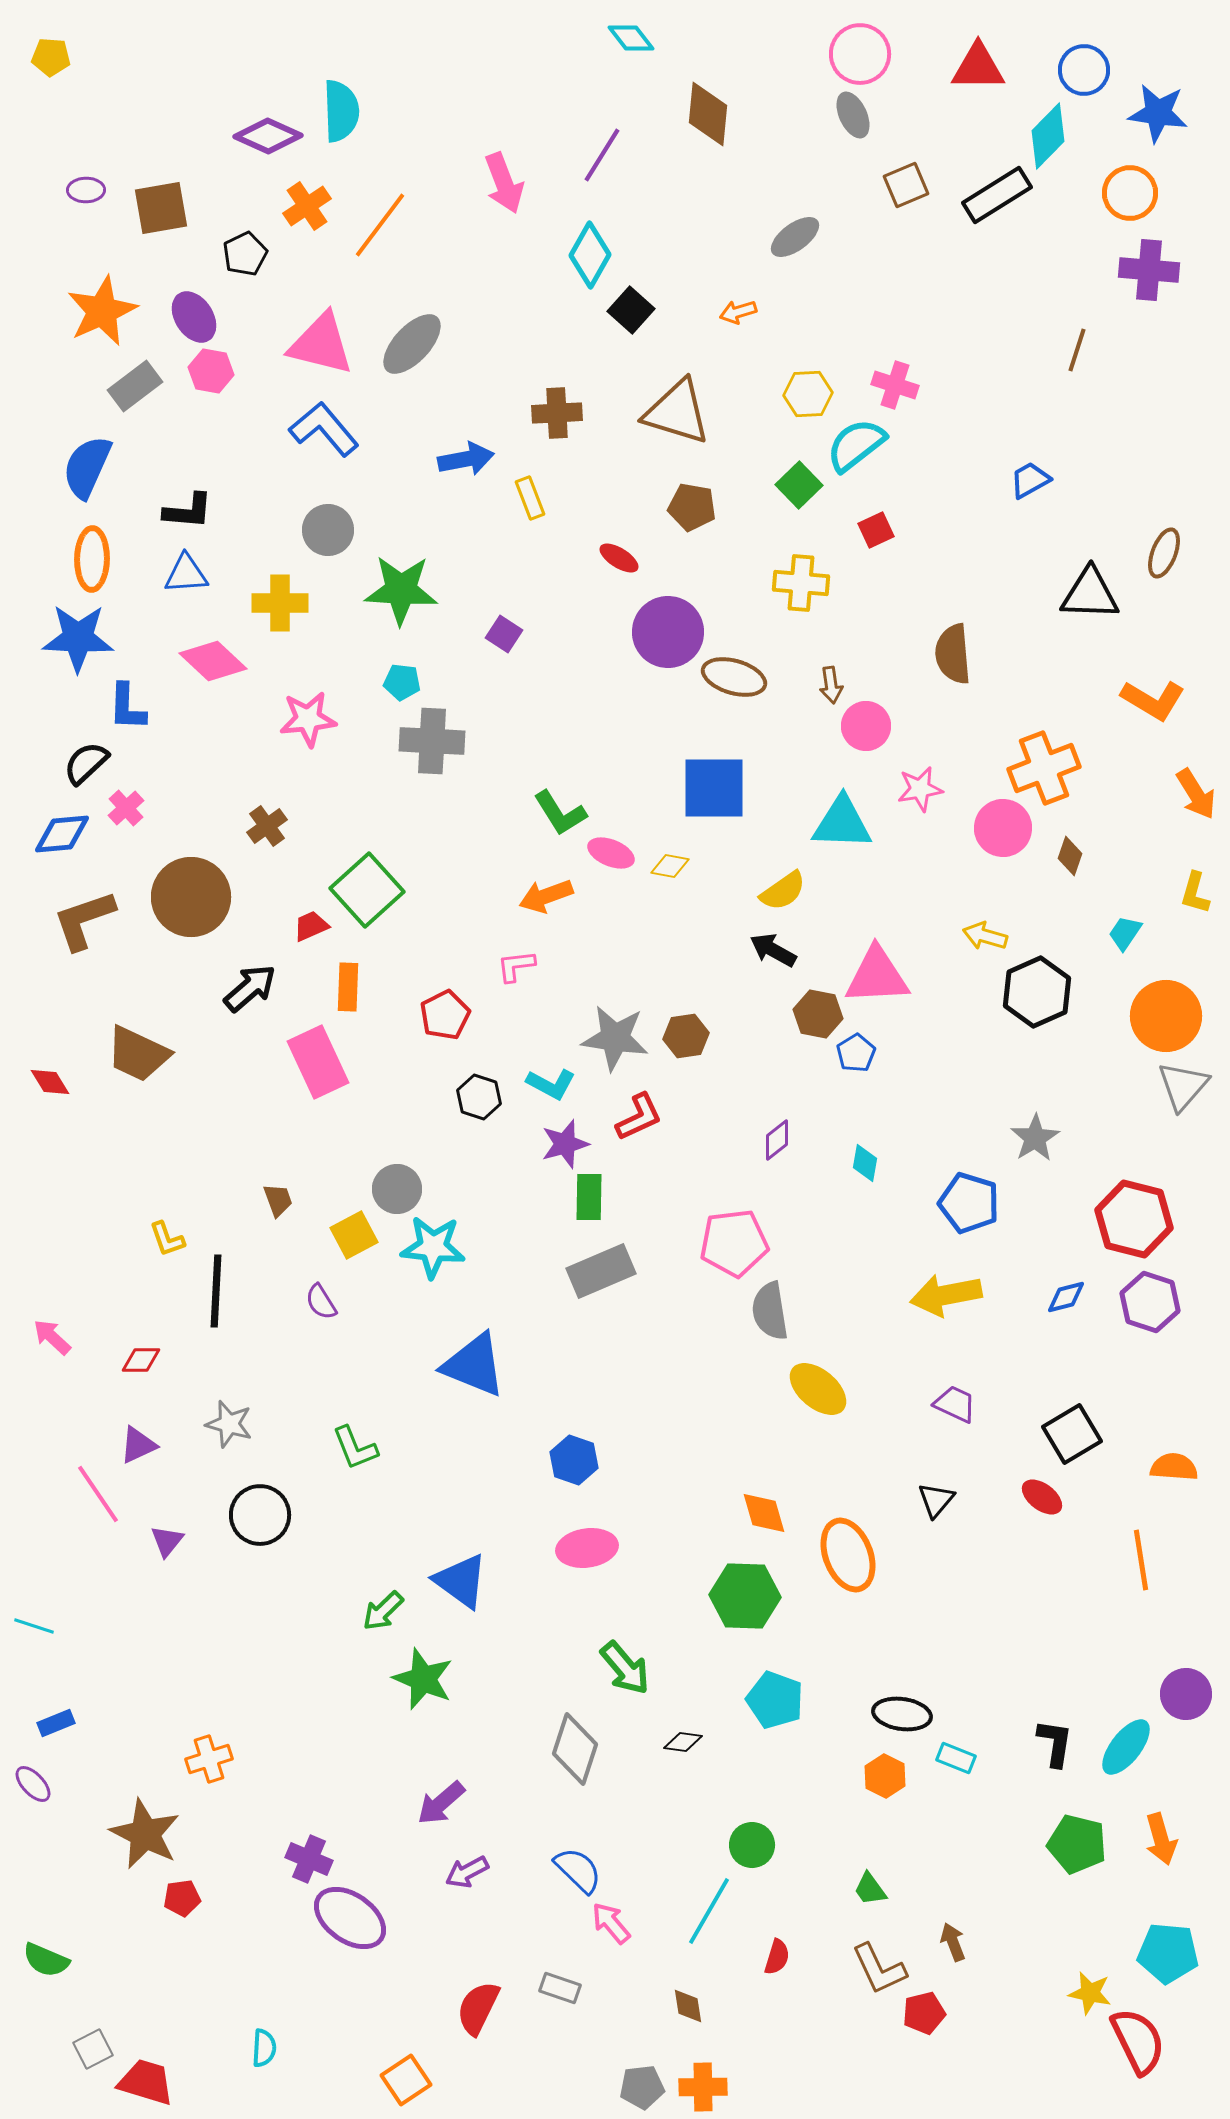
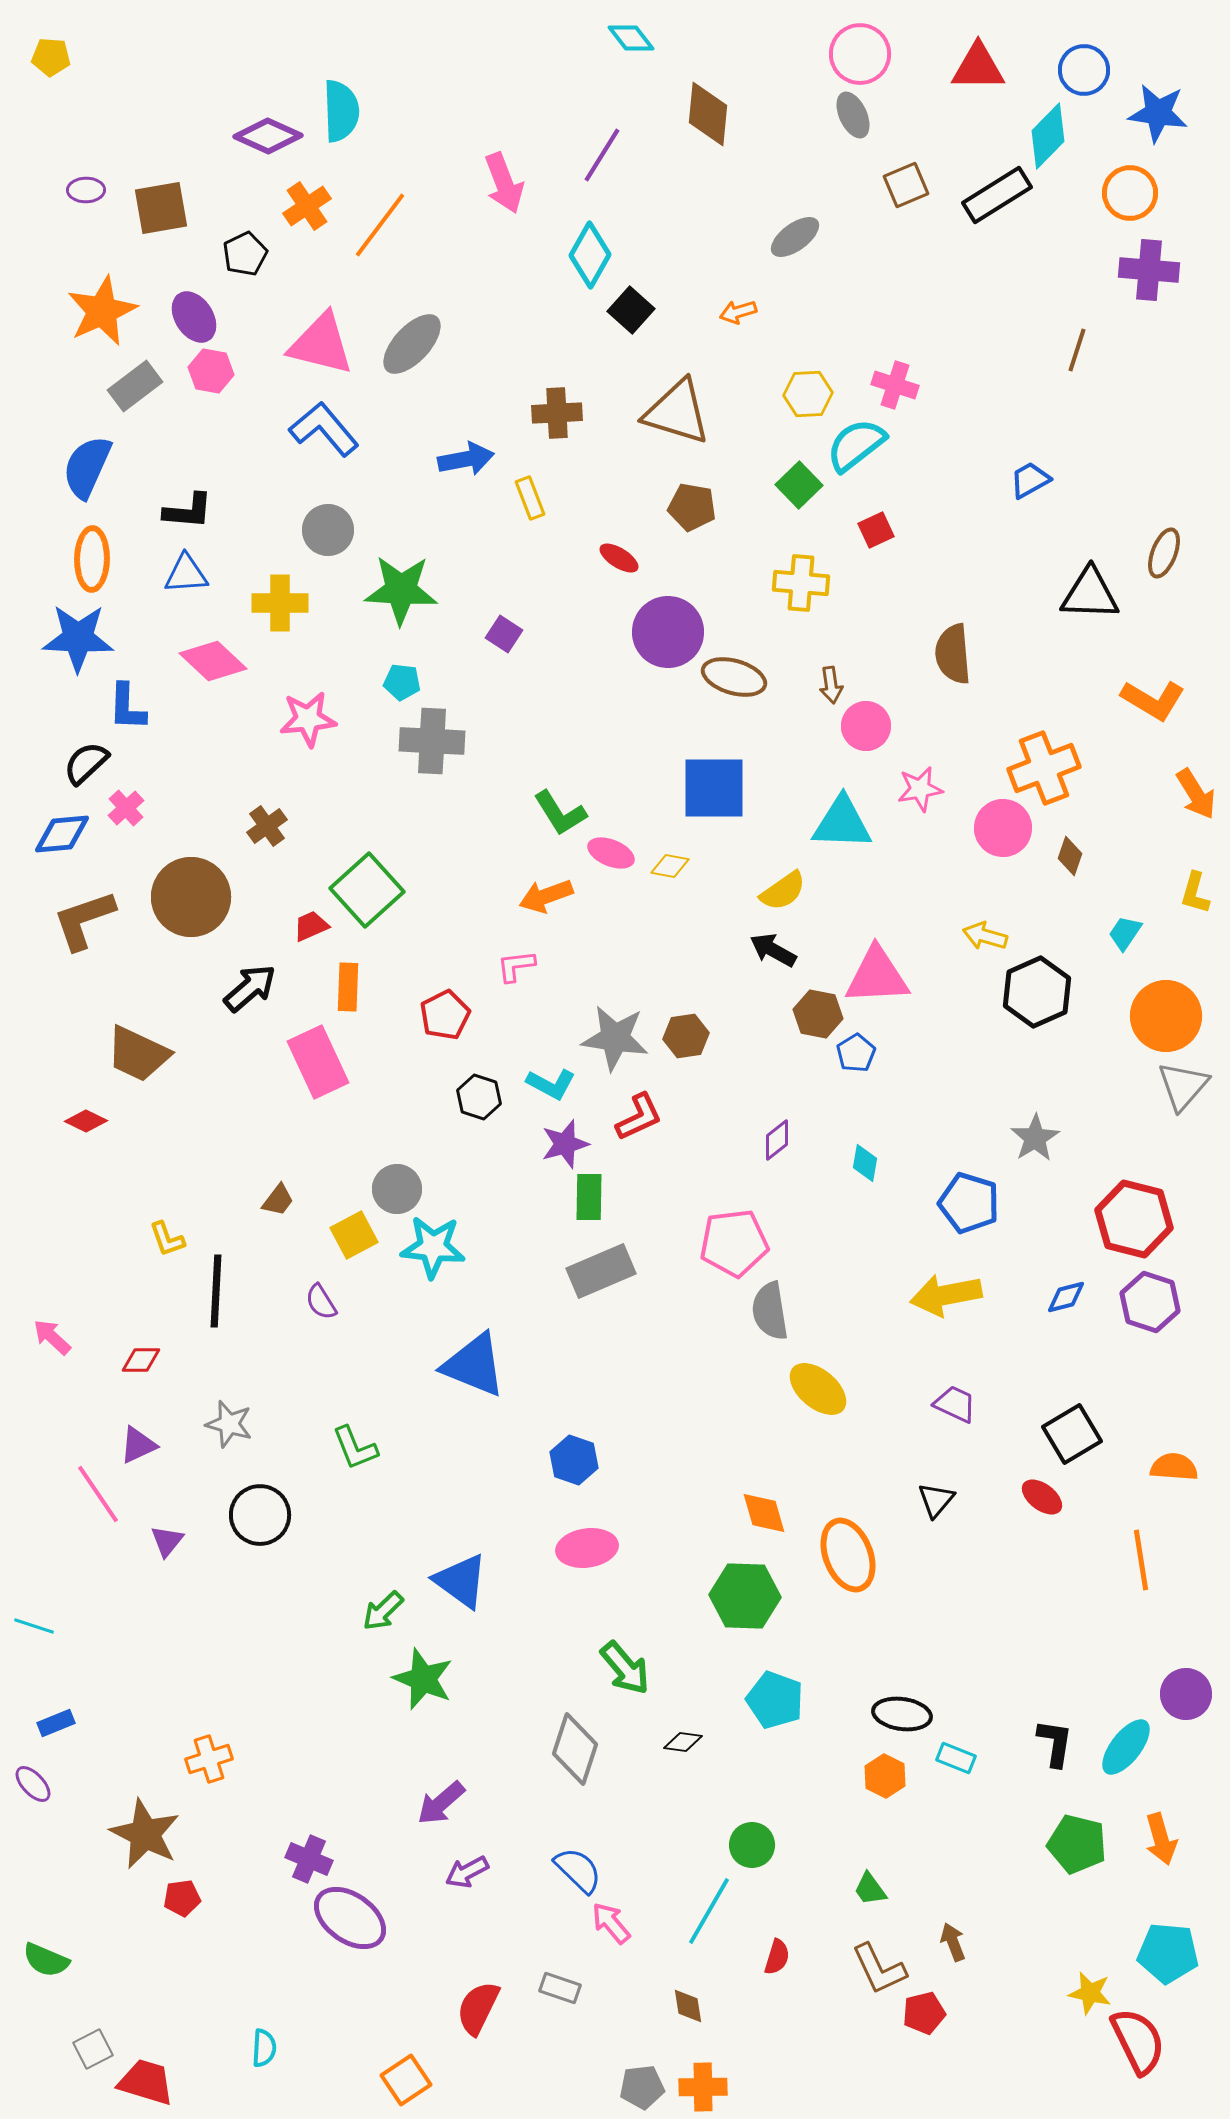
red diamond at (50, 1082): moved 36 px right, 39 px down; rotated 33 degrees counterclockwise
brown trapezoid at (278, 1200): rotated 57 degrees clockwise
